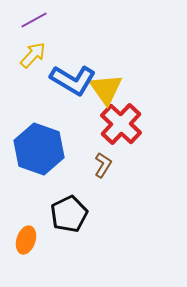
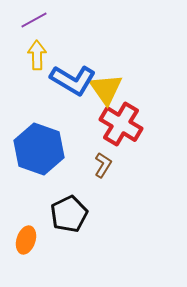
yellow arrow: moved 4 px right; rotated 44 degrees counterclockwise
red cross: rotated 12 degrees counterclockwise
